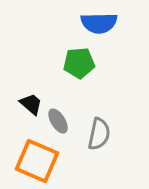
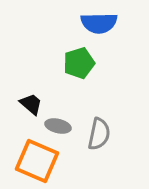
green pentagon: rotated 12 degrees counterclockwise
gray ellipse: moved 5 px down; rotated 45 degrees counterclockwise
